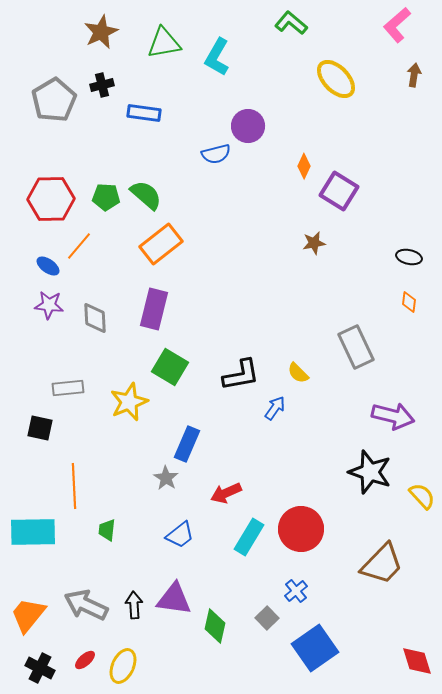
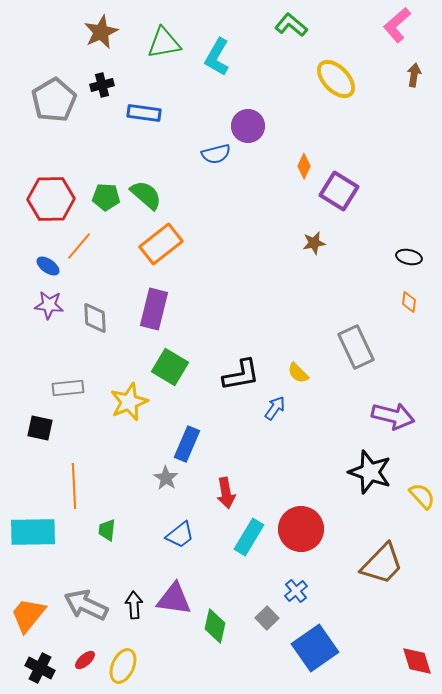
green L-shape at (291, 23): moved 2 px down
red arrow at (226, 493): rotated 76 degrees counterclockwise
